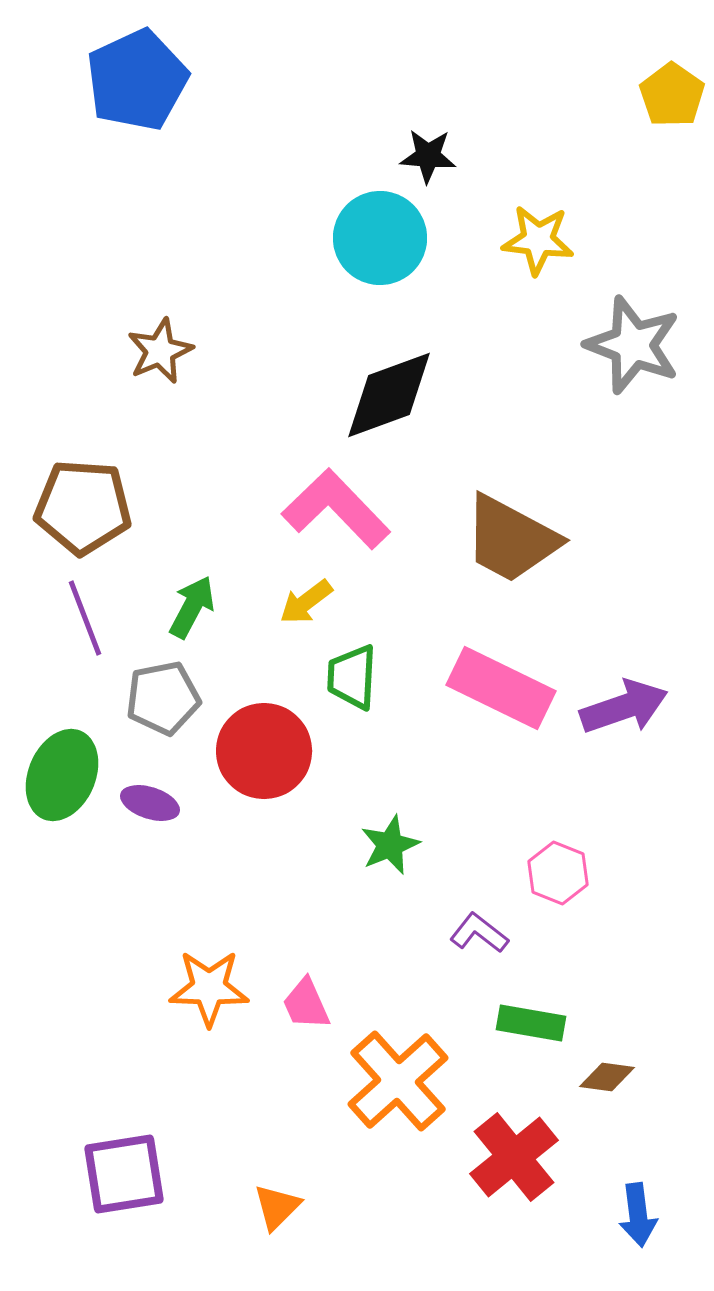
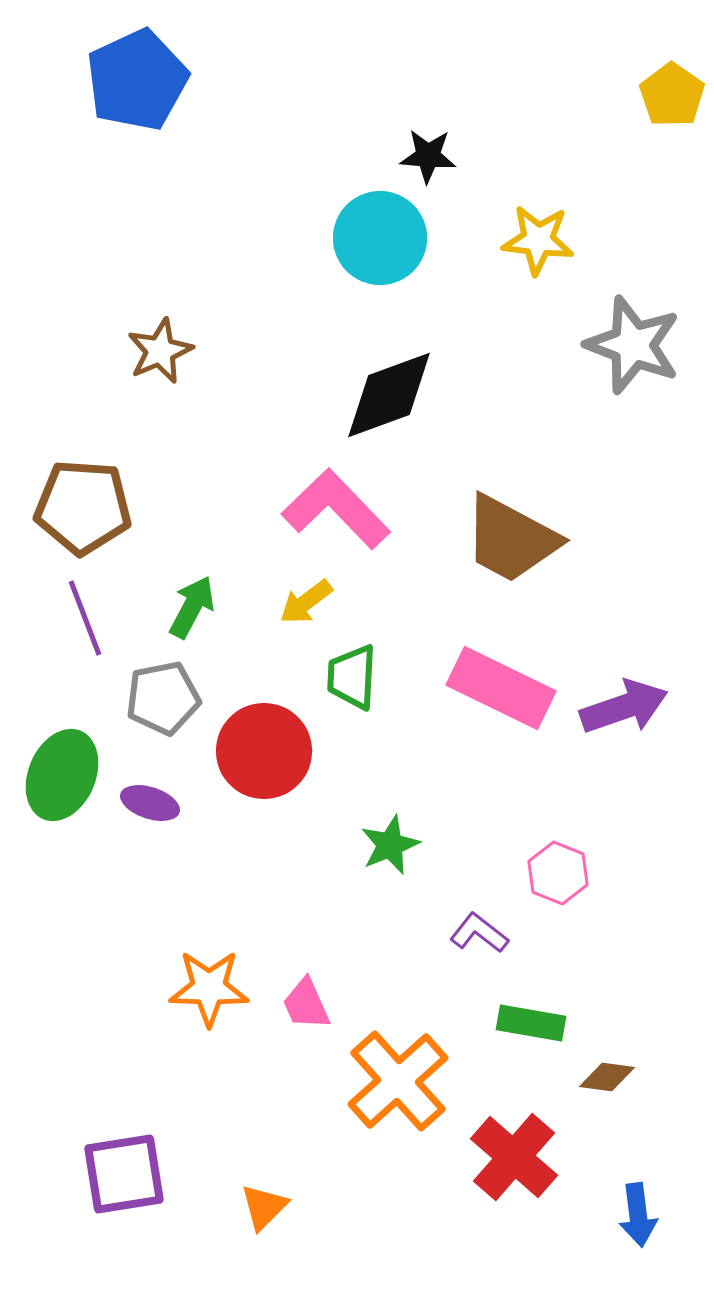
red cross: rotated 10 degrees counterclockwise
orange triangle: moved 13 px left
